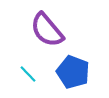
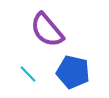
blue pentagon: rotated 8 degrees counterclockwise
